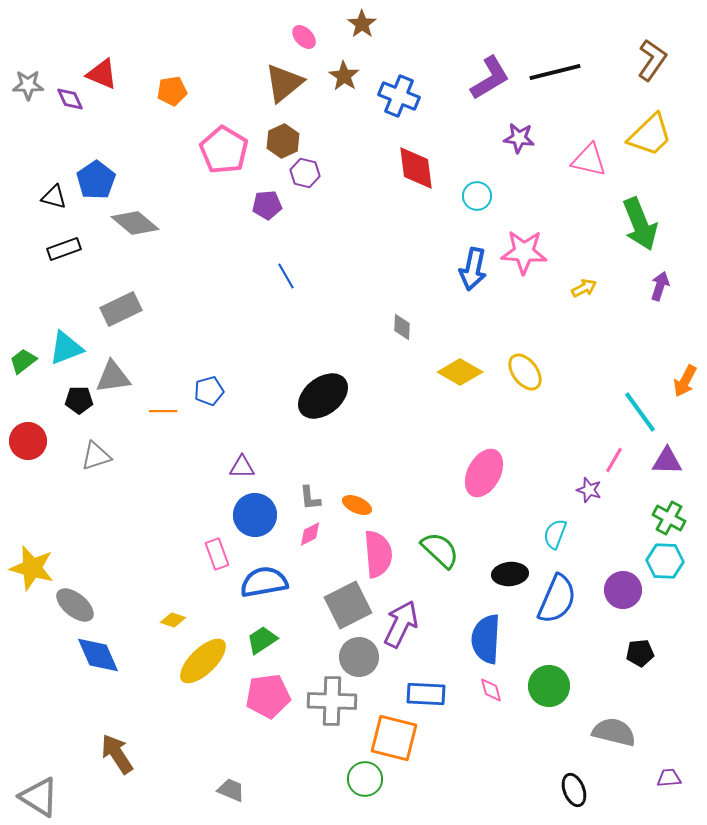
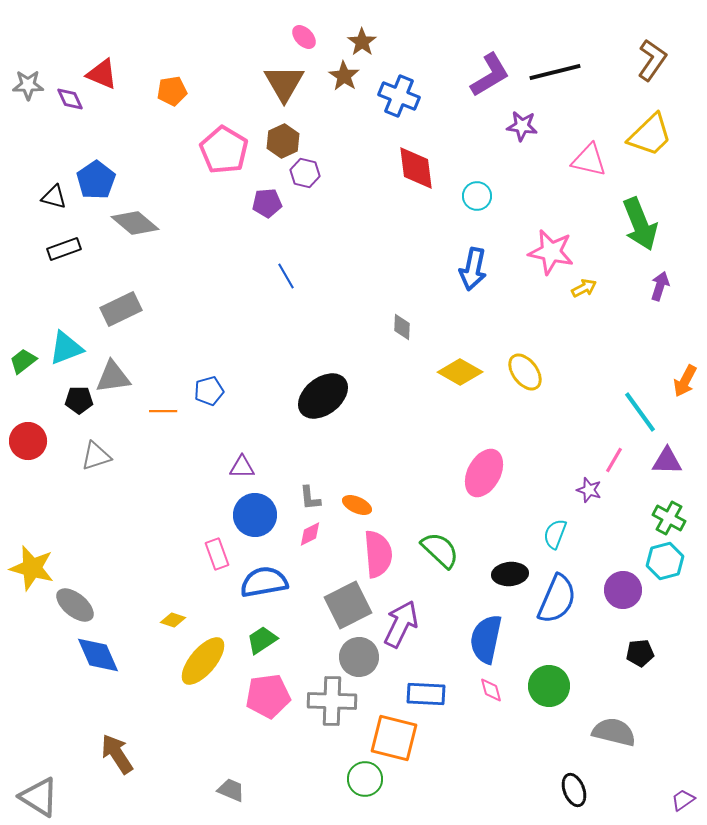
brown star at (362, 24): moved 18 px down
purple L-shape at (490, 78): moved 3 px up
brown triangle at (284, 83): rotated 21 degrees counterclockwise
purple star at (519, 138): moved 3 px right, 12 px up
purple pentagon at (267, 205): moved 2 px up
pink star at (524, 252): moved 27 px right; rotated 9 degrees clockwise
cyan hexagon at (665, 561): rotated 18 degrees counterclockwise
blue semicircle at (486, 639): rotated 9 degrees clockwise
yellow ellipse at (203, 661): rotated 6 degrees counterclockwise
purple trapezoid at (669, 778): moved 14 px right, 22 px down; rotated 30 degrees counterclockwise
